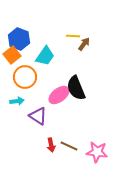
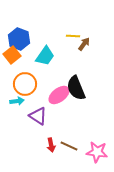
orange circle: moved 7 px down
